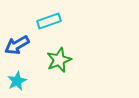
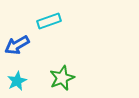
green star: moved 3 px right, 18 px down
